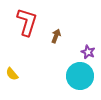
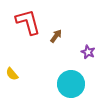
red L-shape: moved 1 px right; rotated 32 degrees counterclockwise
brown arrow: rotated 16 degrees clockwise
cyan circle: moved 9 px left, 8 px down
